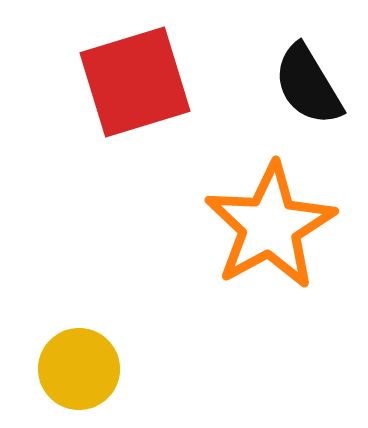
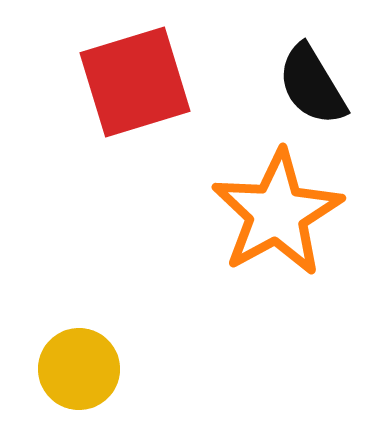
black semicircle: moved 4 px right
orange star: moved 7 px right, 13 px up
